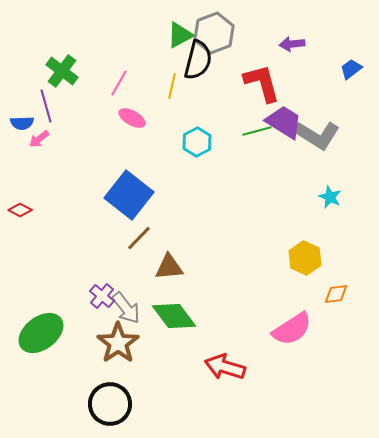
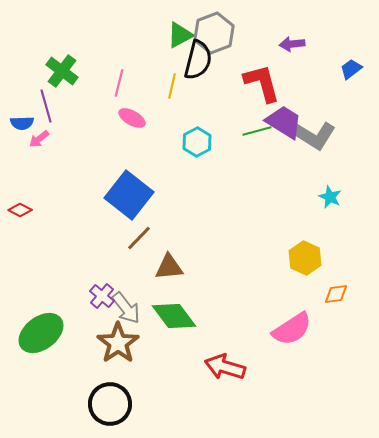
pink line: rotated 16 degrees counterclockwise
gray L-shape: moved 4 px left
